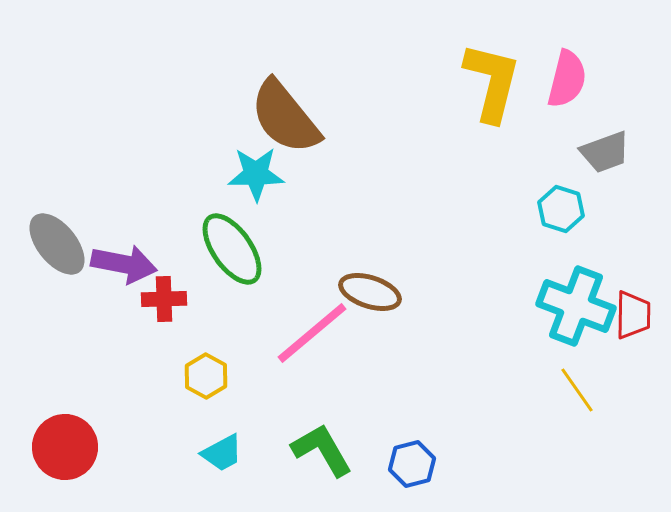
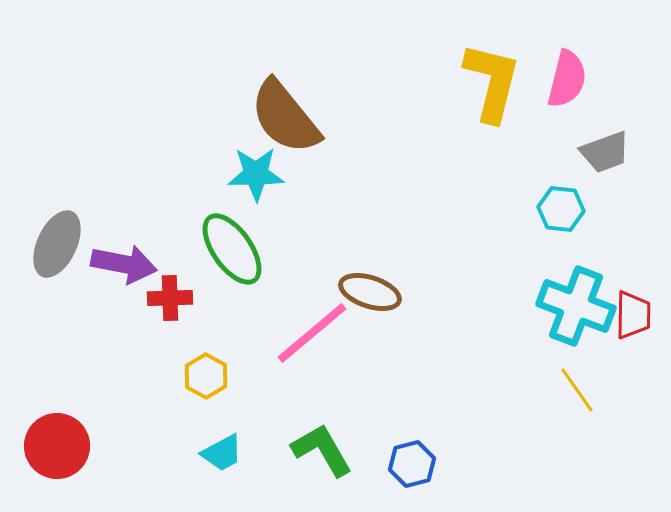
cyan hexagon: rotated 12 degrees counterclockwise
gray ellipse: rotated 64 degrees clockwise
red cross: moved 6 px right, 1 px up
red circle: moved 8 px left, 1 px up
